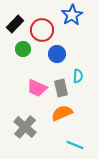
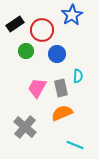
black rectangle: rotated 12 degrees clockwise
green circle: moved 3 px right, 2 px down
pink trapezoid: rotated 95 degrees clockwise
